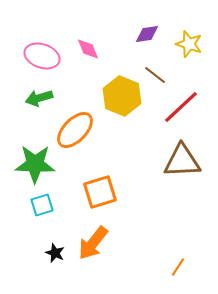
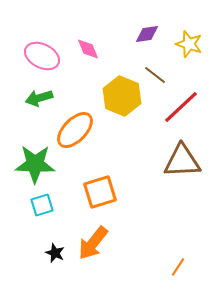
pink ellipse: rotated 8 degrees clockwise
